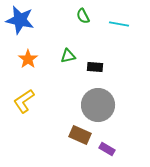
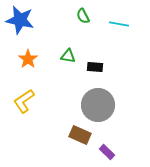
green triangle: rotated 21 degrees clockwise
purple rectangle: moved 3 px down; rotated 14 degrees clockwise
